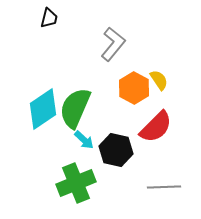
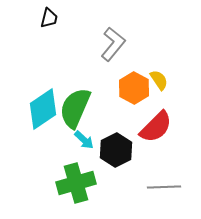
black hexagon: rotated 20 degrees clockwise
green cross: rotated 6 degrees clockwise
